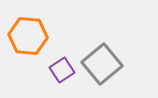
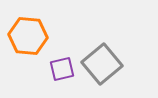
purple square: moved 1 px up; rotated 20 degrees clockwise
